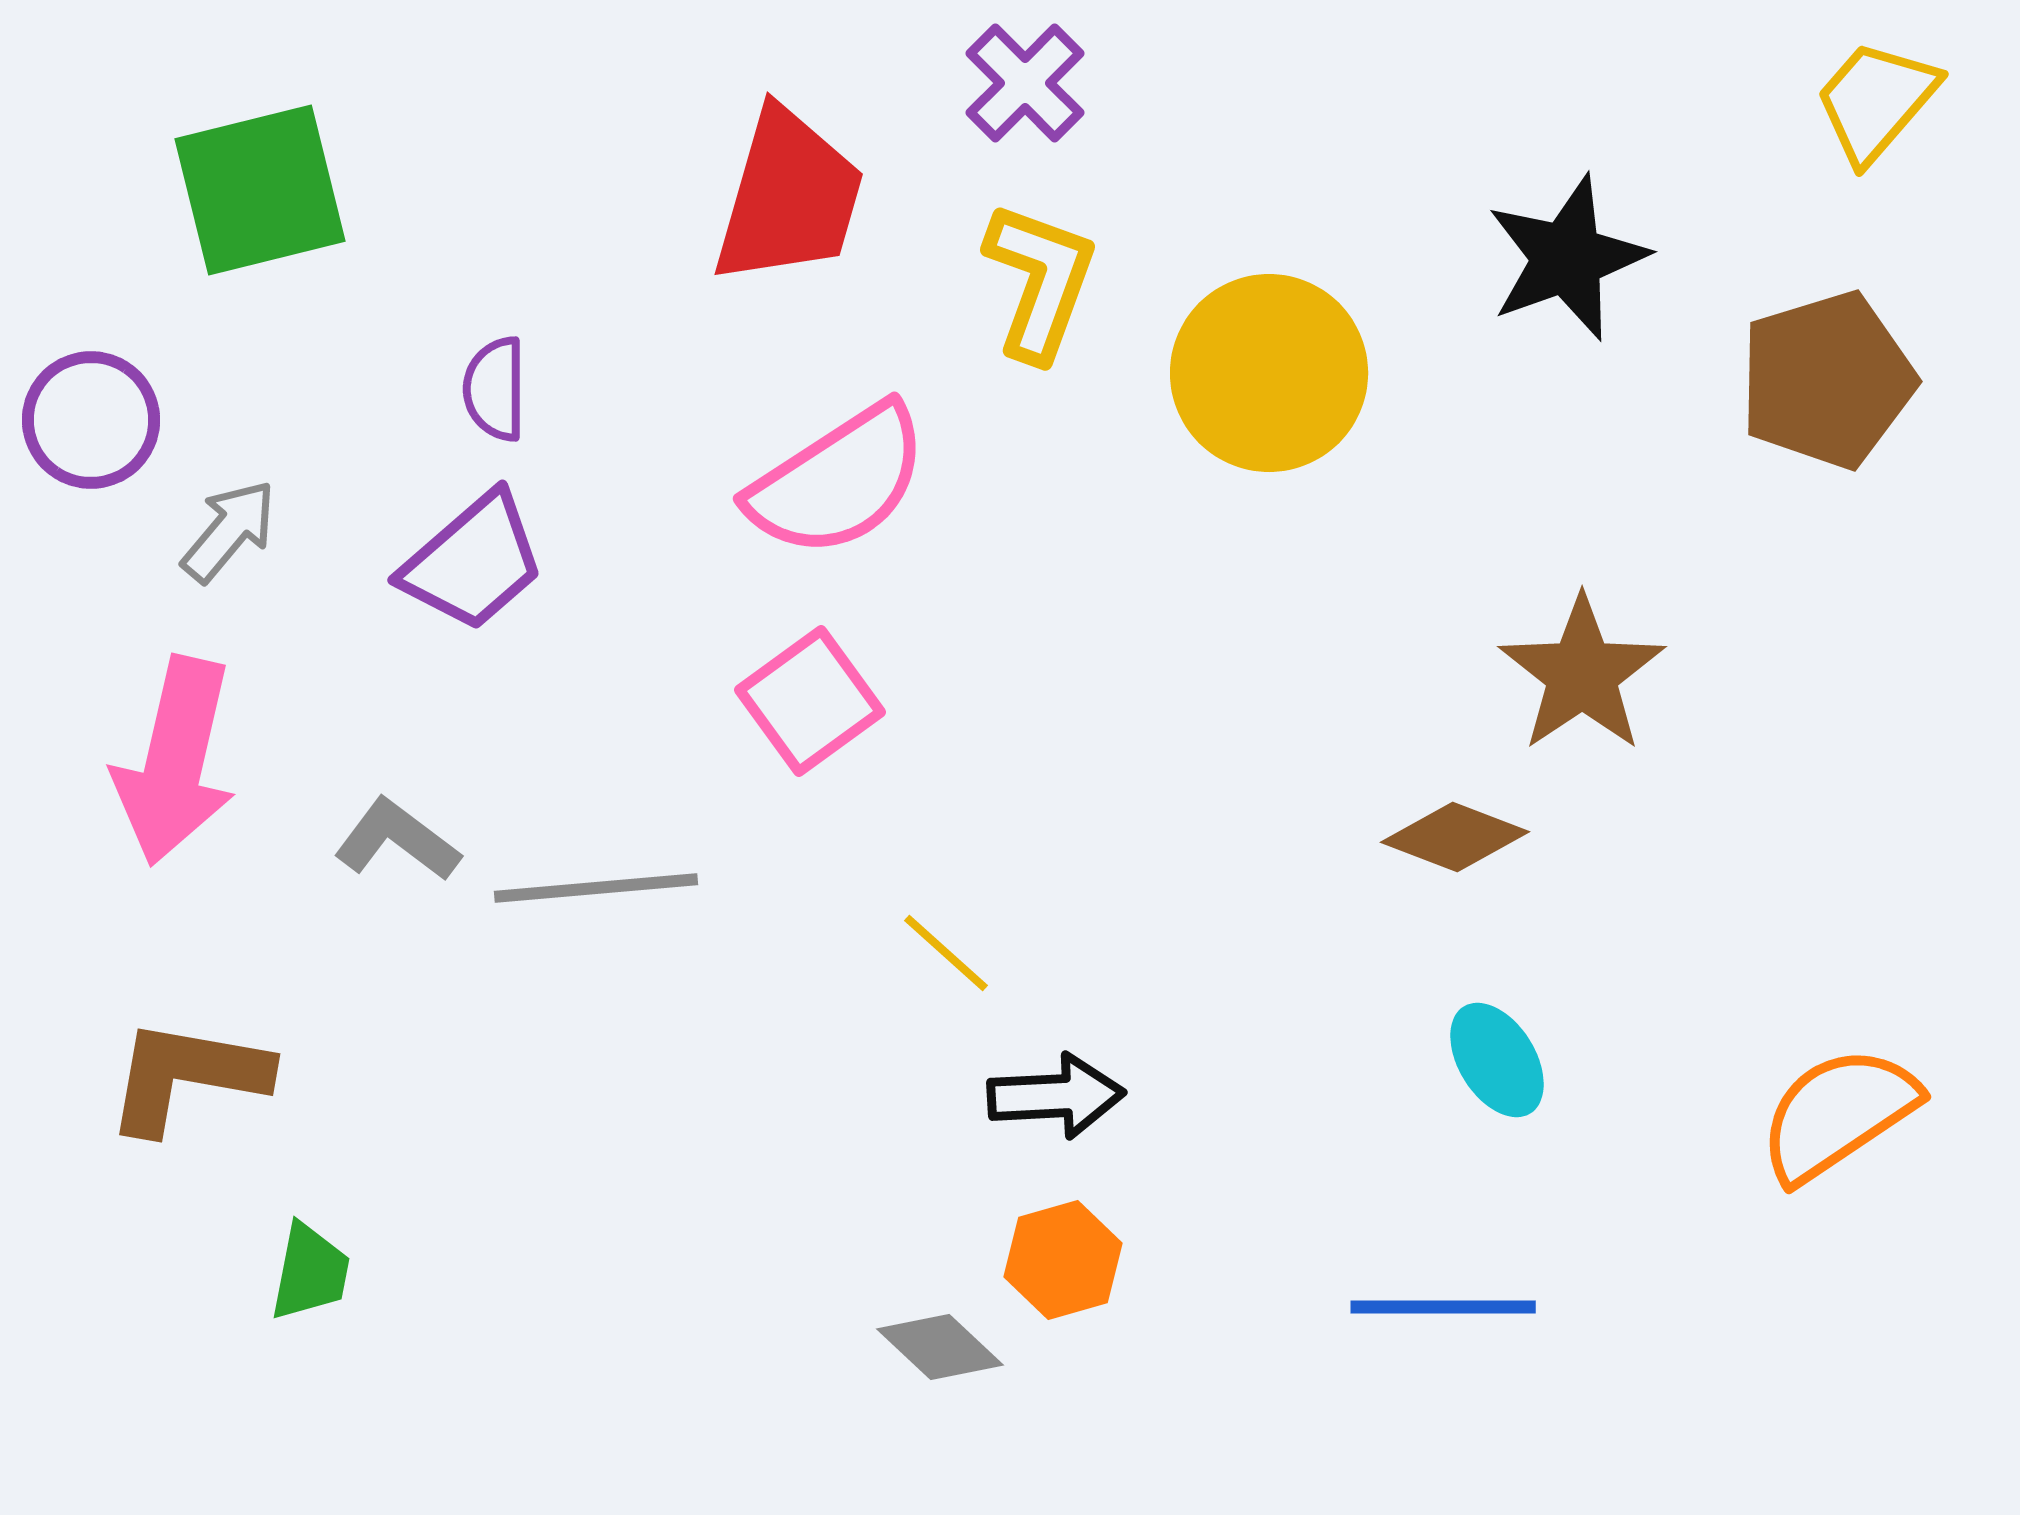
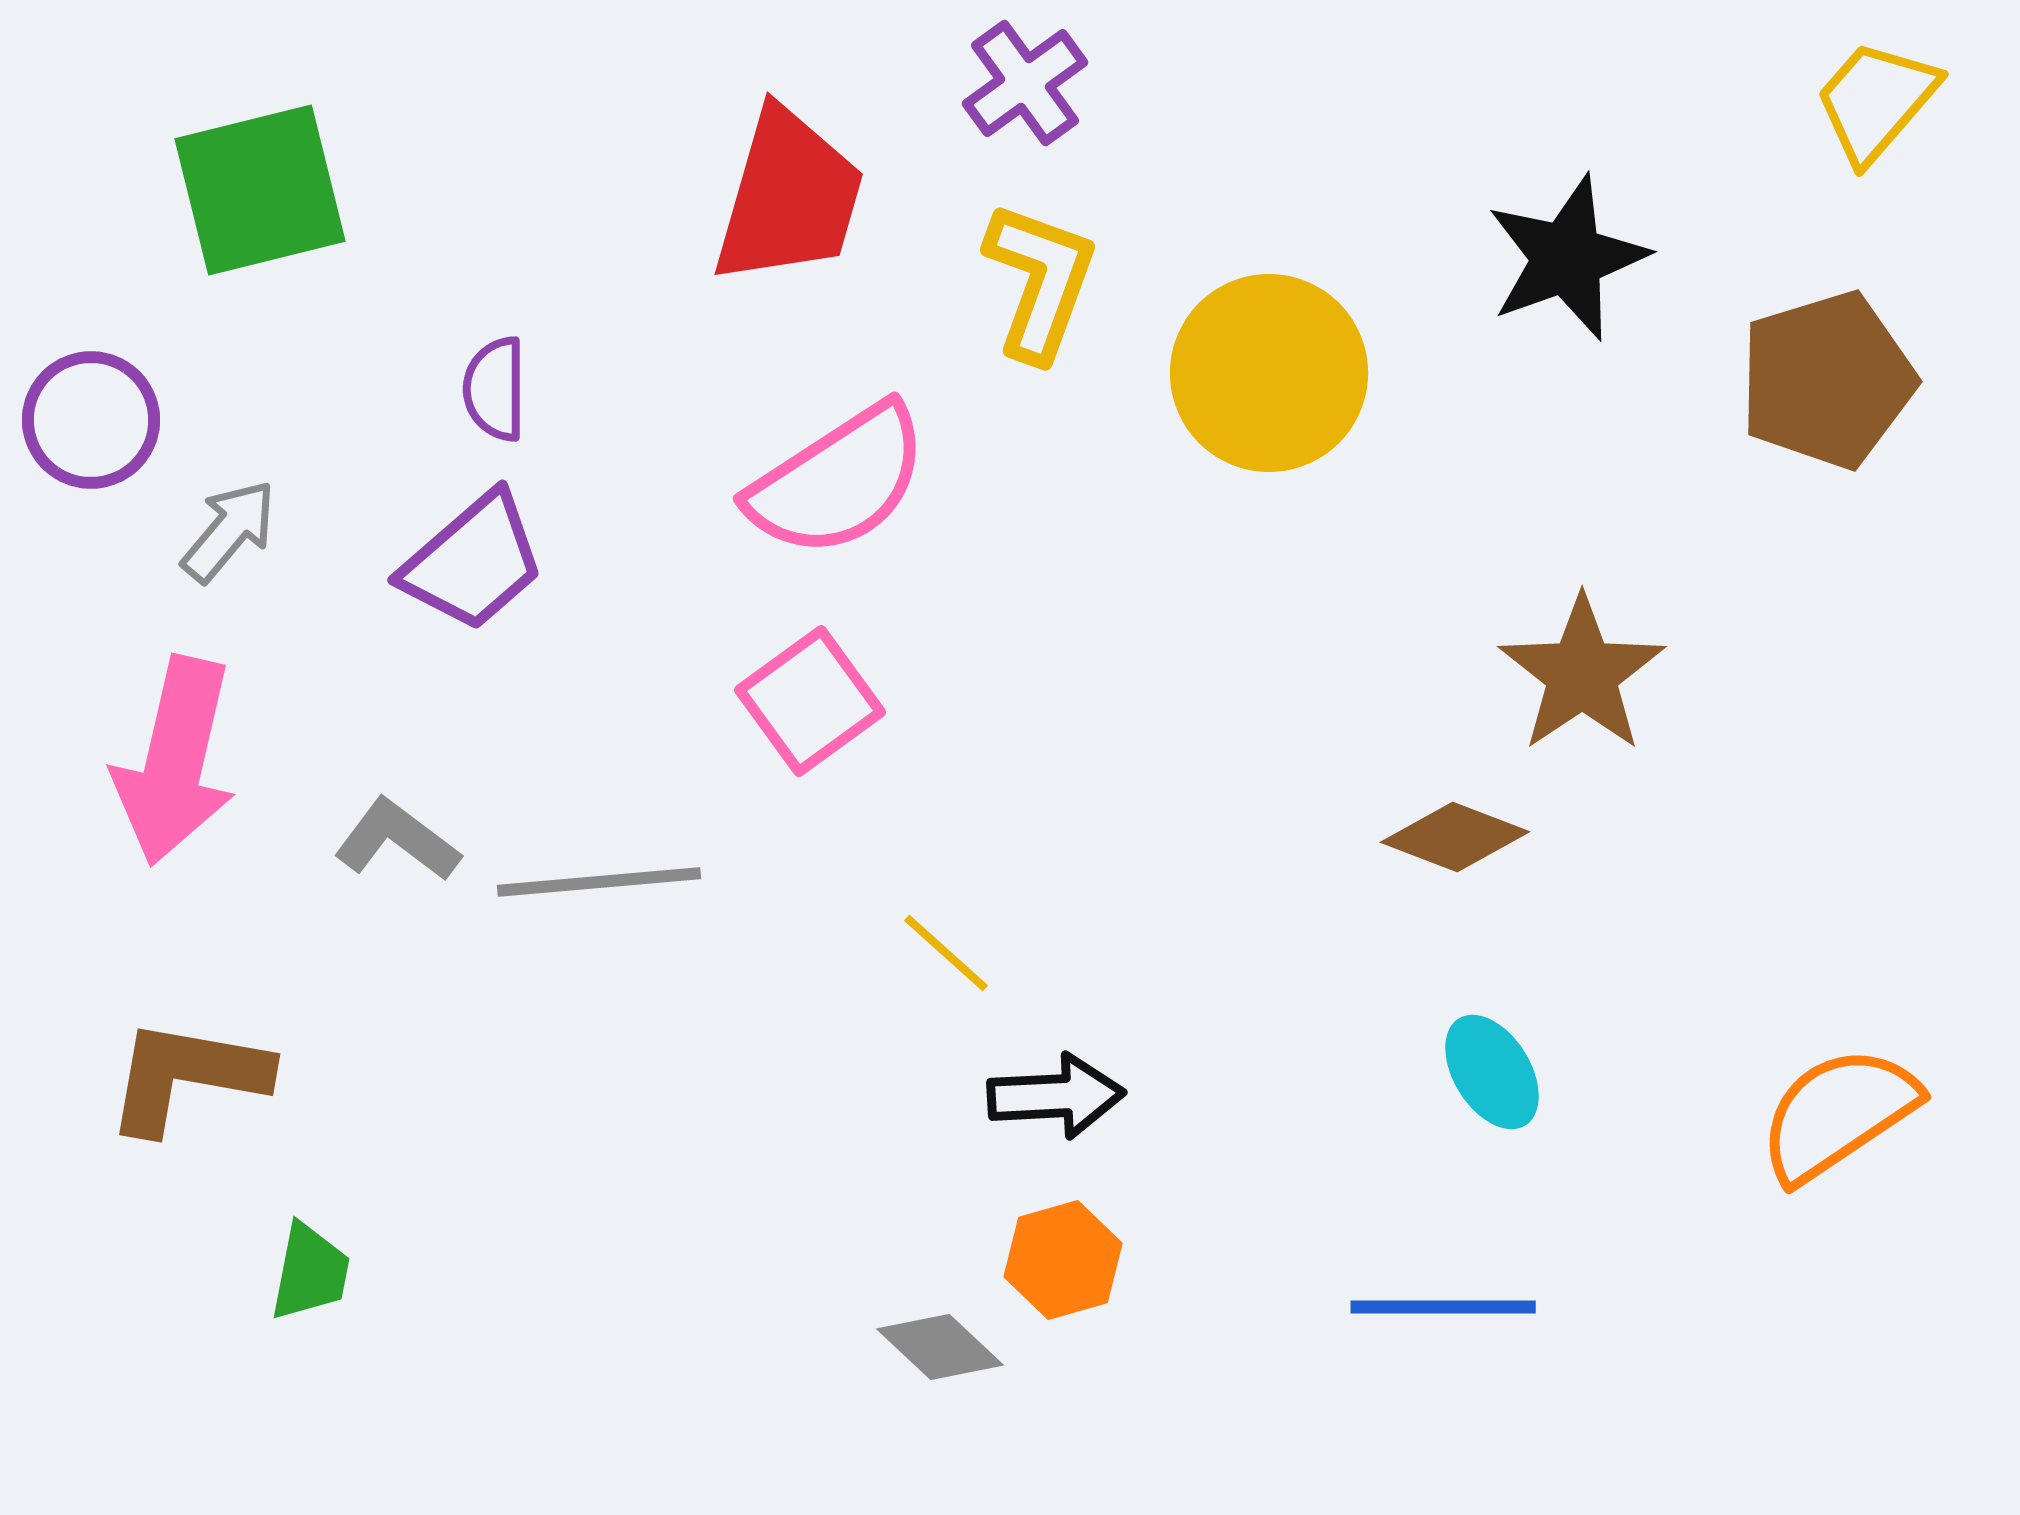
purple cross: rotated 9 degrees clockwise
gray line: moved 3 px right, 6 px up
cyan ellipse: moved 5 px left, 12 px down
